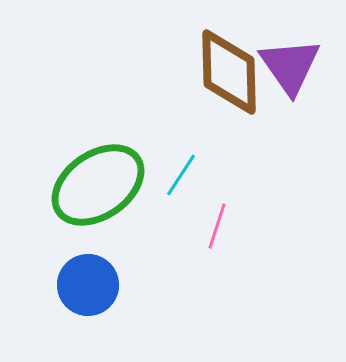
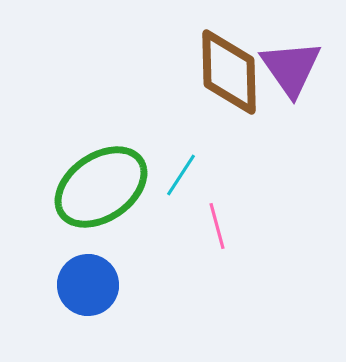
purple triangle: moved 1 px right, 2 px down
green ellipse: moved 3 px right, 2 px down
pink line: rotated 33 degrees counterclockwise
